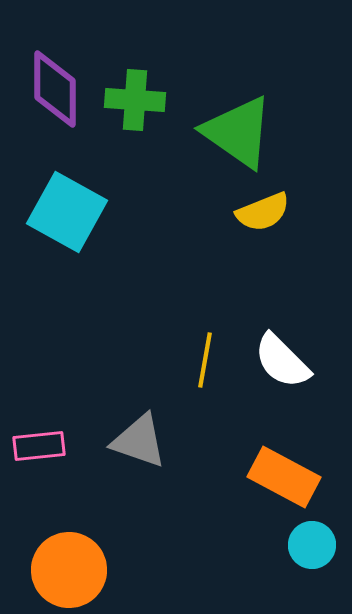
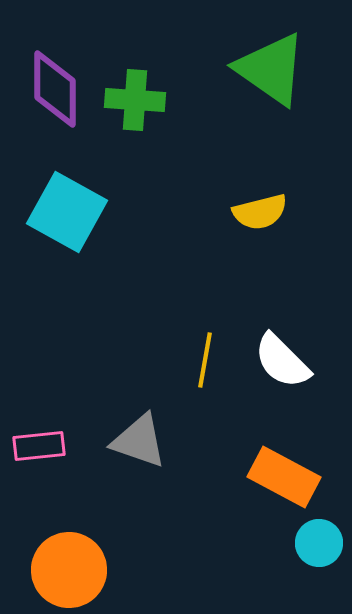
green triangle: moved 33 px right, 63 px up
yellow semicircle: moved 3 px left; rotated 8 degrees clockwise
cyan circle: moved 7 px right, 2 px up
